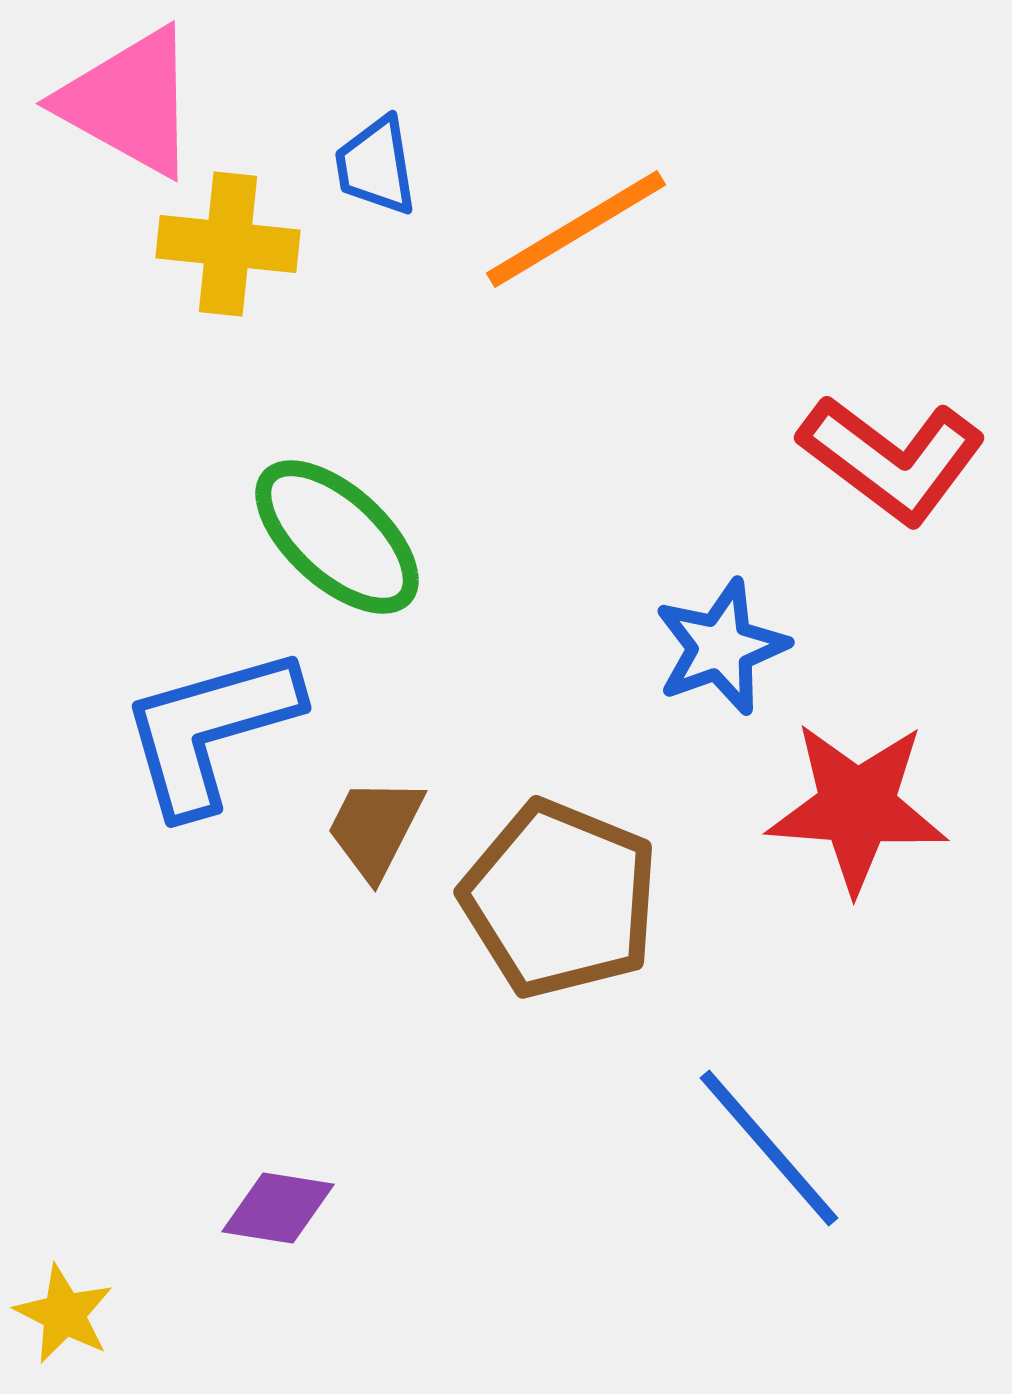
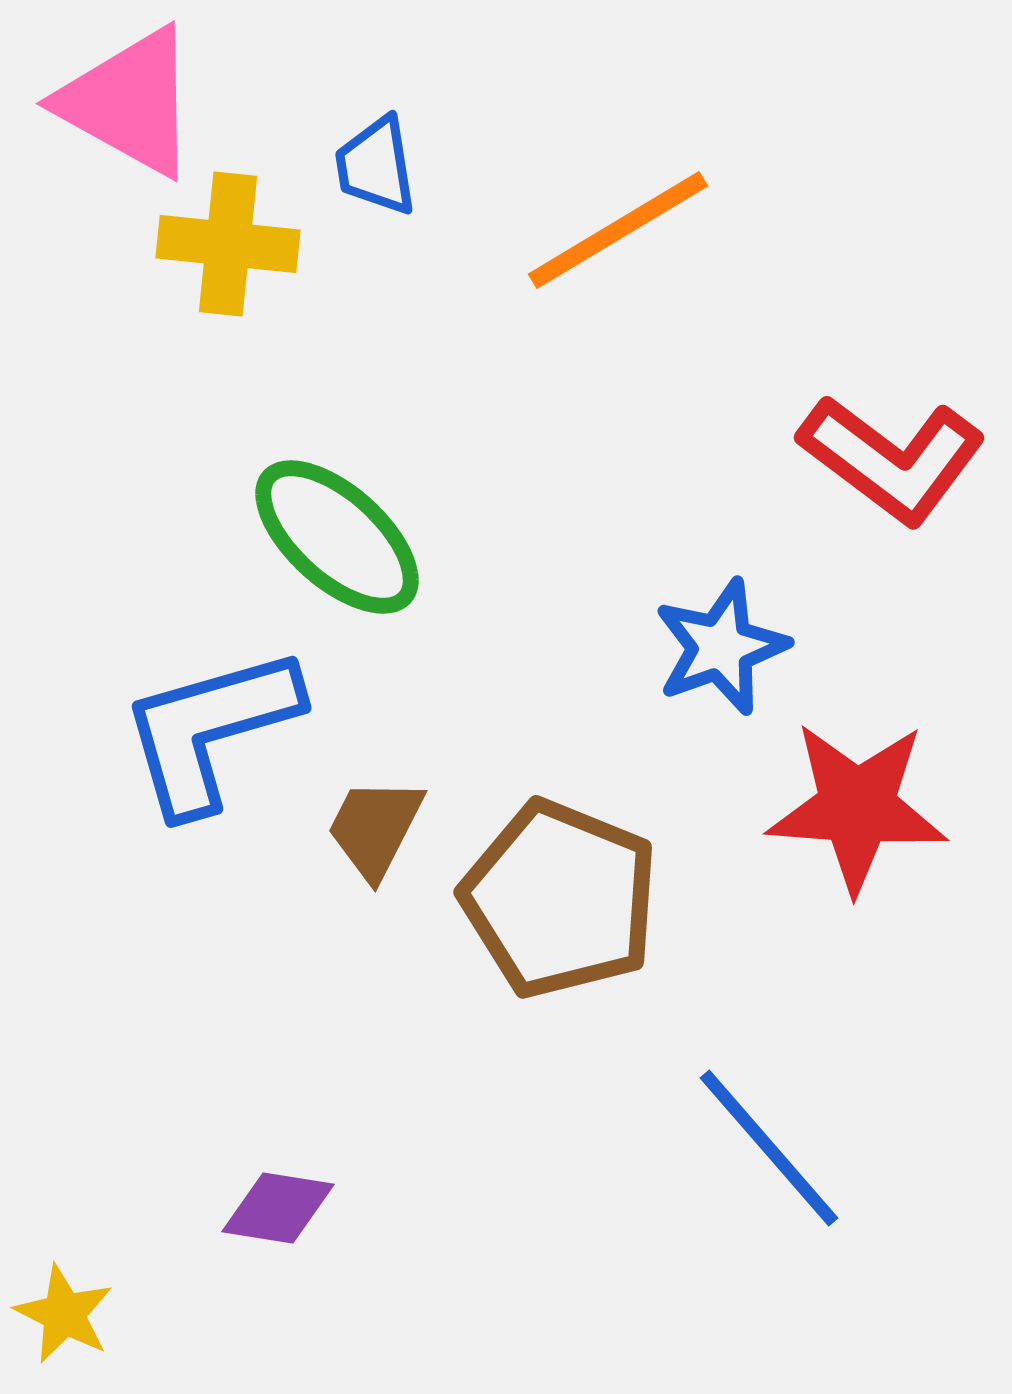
orange line: moved 42 px right, 1 px down
